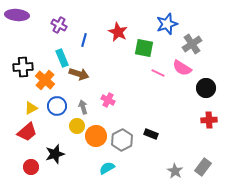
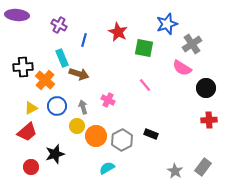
pink line: moved 13 px left, 12 px down; rotated 24 degrees clockwise
